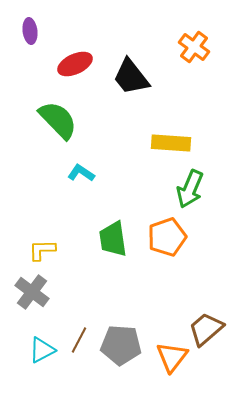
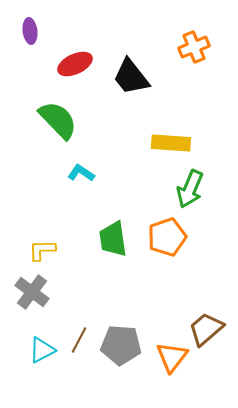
orange cross: rotated 32 degrees clockwise
